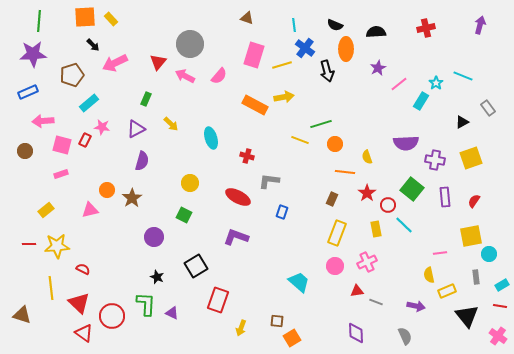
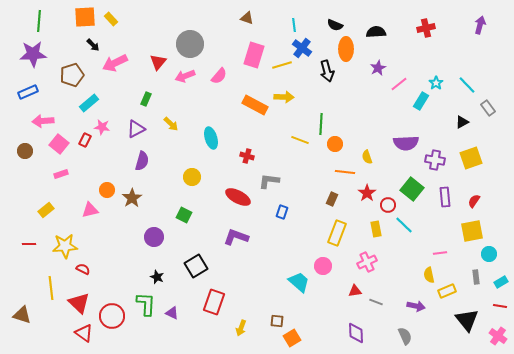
blue cross at (305, 48): moved 3 px left
pink arrow at (185, 76): rotated 48 degrees counterclockwise
cyan line at (463, 76): moved 4 px right, 9 px down; rotated 24 degrees clockwise
yellow arrow at (284, 97): rotated 12 degrees clockwise
green line at (321, 124): rotated 70 degrees counterclockwise
pink square at (62, 145): moved 3 px left, 1 px up; rotated 24 degrees clockwise
yellow circle at (190, 183): moved 2 px right, 6 px up
yellow square at (471, 236): moved 1 px right, 5 px up
yellow star at (57, 246): moved 8 px right
pink circle at (335, 266): moved 12 px left
cyan rectangle at (502, 285): moved 1 px left, 3 px up
red triangle at (357, 291): moved 2 px left
red rectangle at (218, 300): moved 4 px left, 2 px down
black triangle at (467, 316): moved 4 px down
